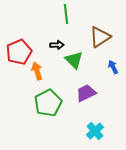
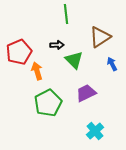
blue arrow: moved 1 px left, 3 px up
